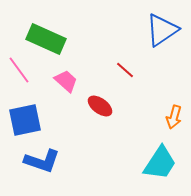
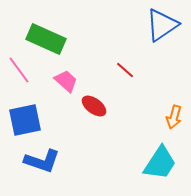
blue triangle: moved 5 px up
red ellipse: moved 6 px left
